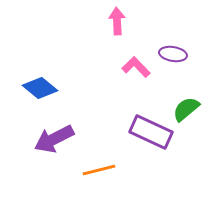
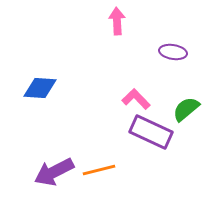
purple ellipse: moved 2 px up
pink L-shape: moved 32 px down
blue diamond: rotated 36 degrees counterclockwise
purple arrow: moved 33 px down
